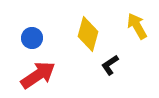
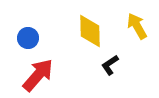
yellow diamond: moved 2 px right, 3 px up; rotated 16 degrees counterclockwise
blue circle: moved 4 px left
red arrow: rotated 15 degrees counterclockwise
